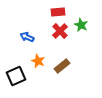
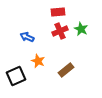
green star: moved 4 px down
red cross: rotated 21 degrees clockwise
brown rectangle: moved 4 px right, 4 px down
